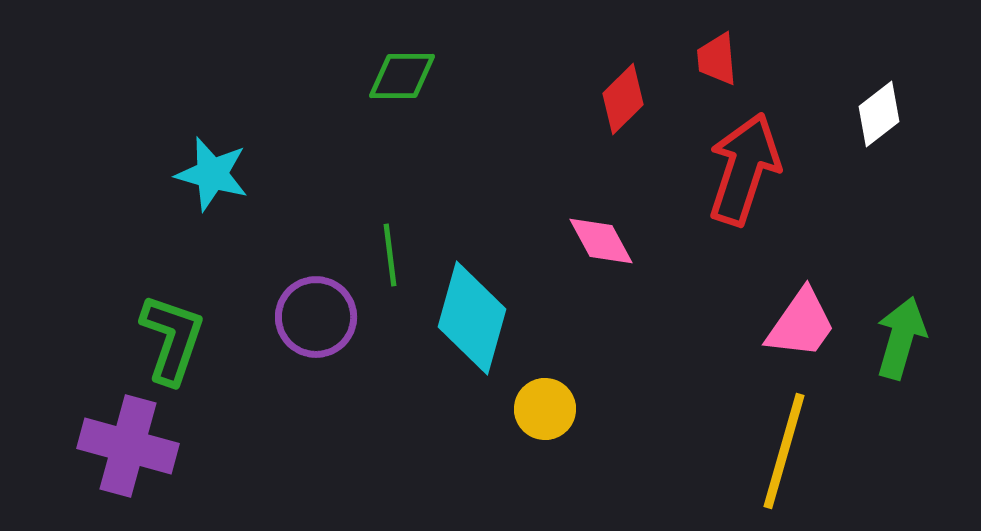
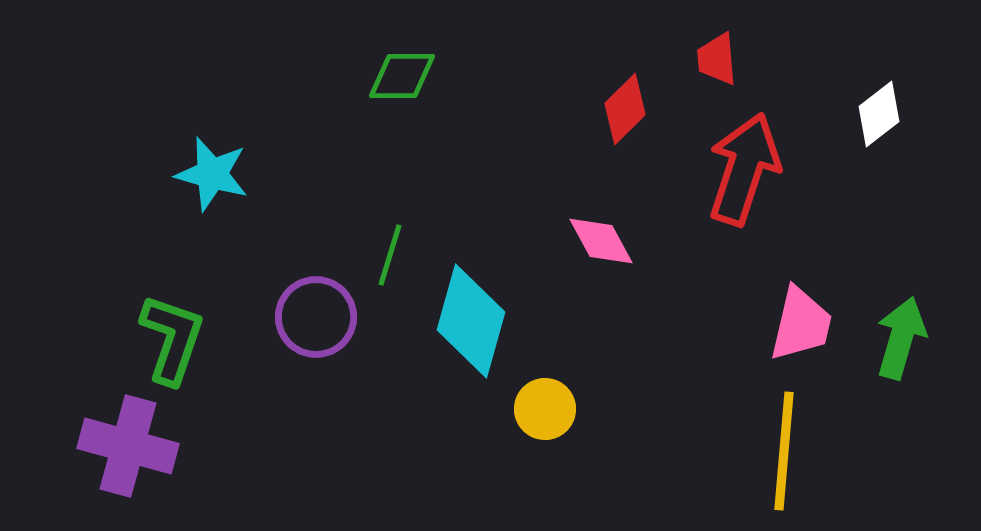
red diamond: moved 2 px right, 10 px down
green line: rotated 24 degrees clockwise
cyan diamond: moved 1 px left, 3 px down
pink trapezoid: rotated 22 degrees counterclockwise
yellow line: rotated 11 degrees counterclockwise
